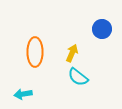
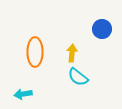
yellow arrow: rotated 18 degrees counterclockwise
